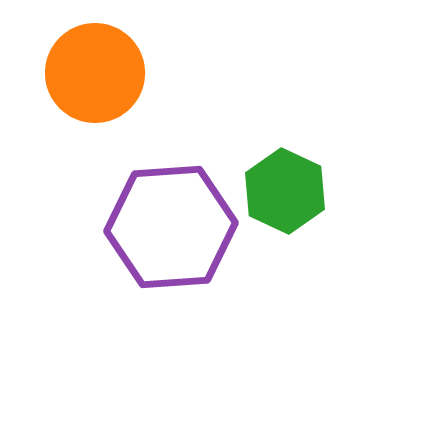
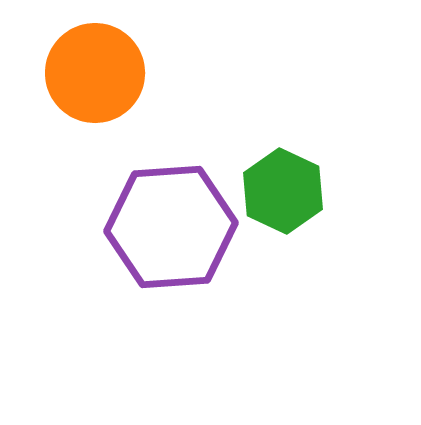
green hexagon: moved 2 px left
